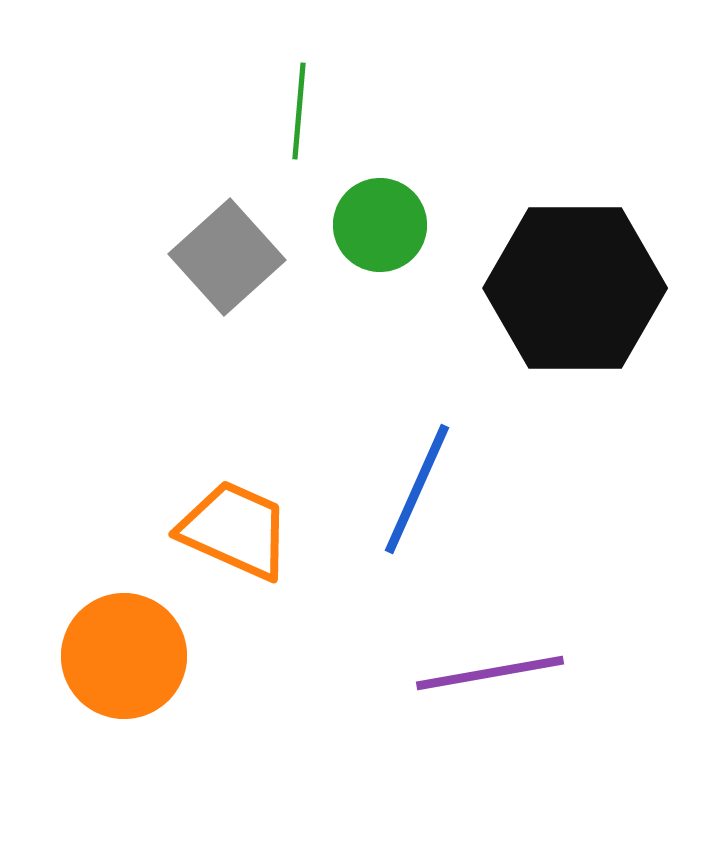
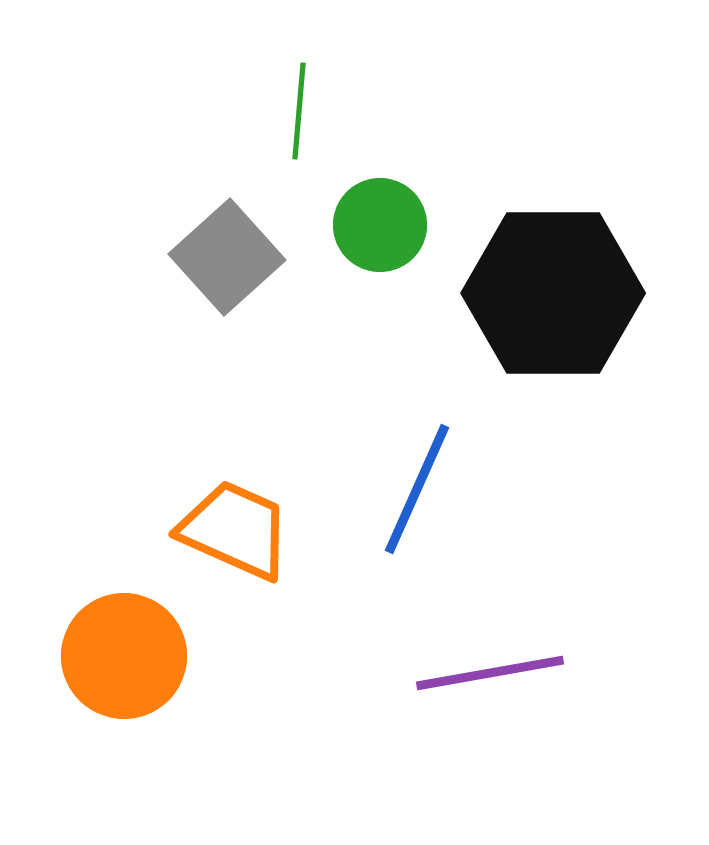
black hexagon: moved 22 px left, 5 px down
